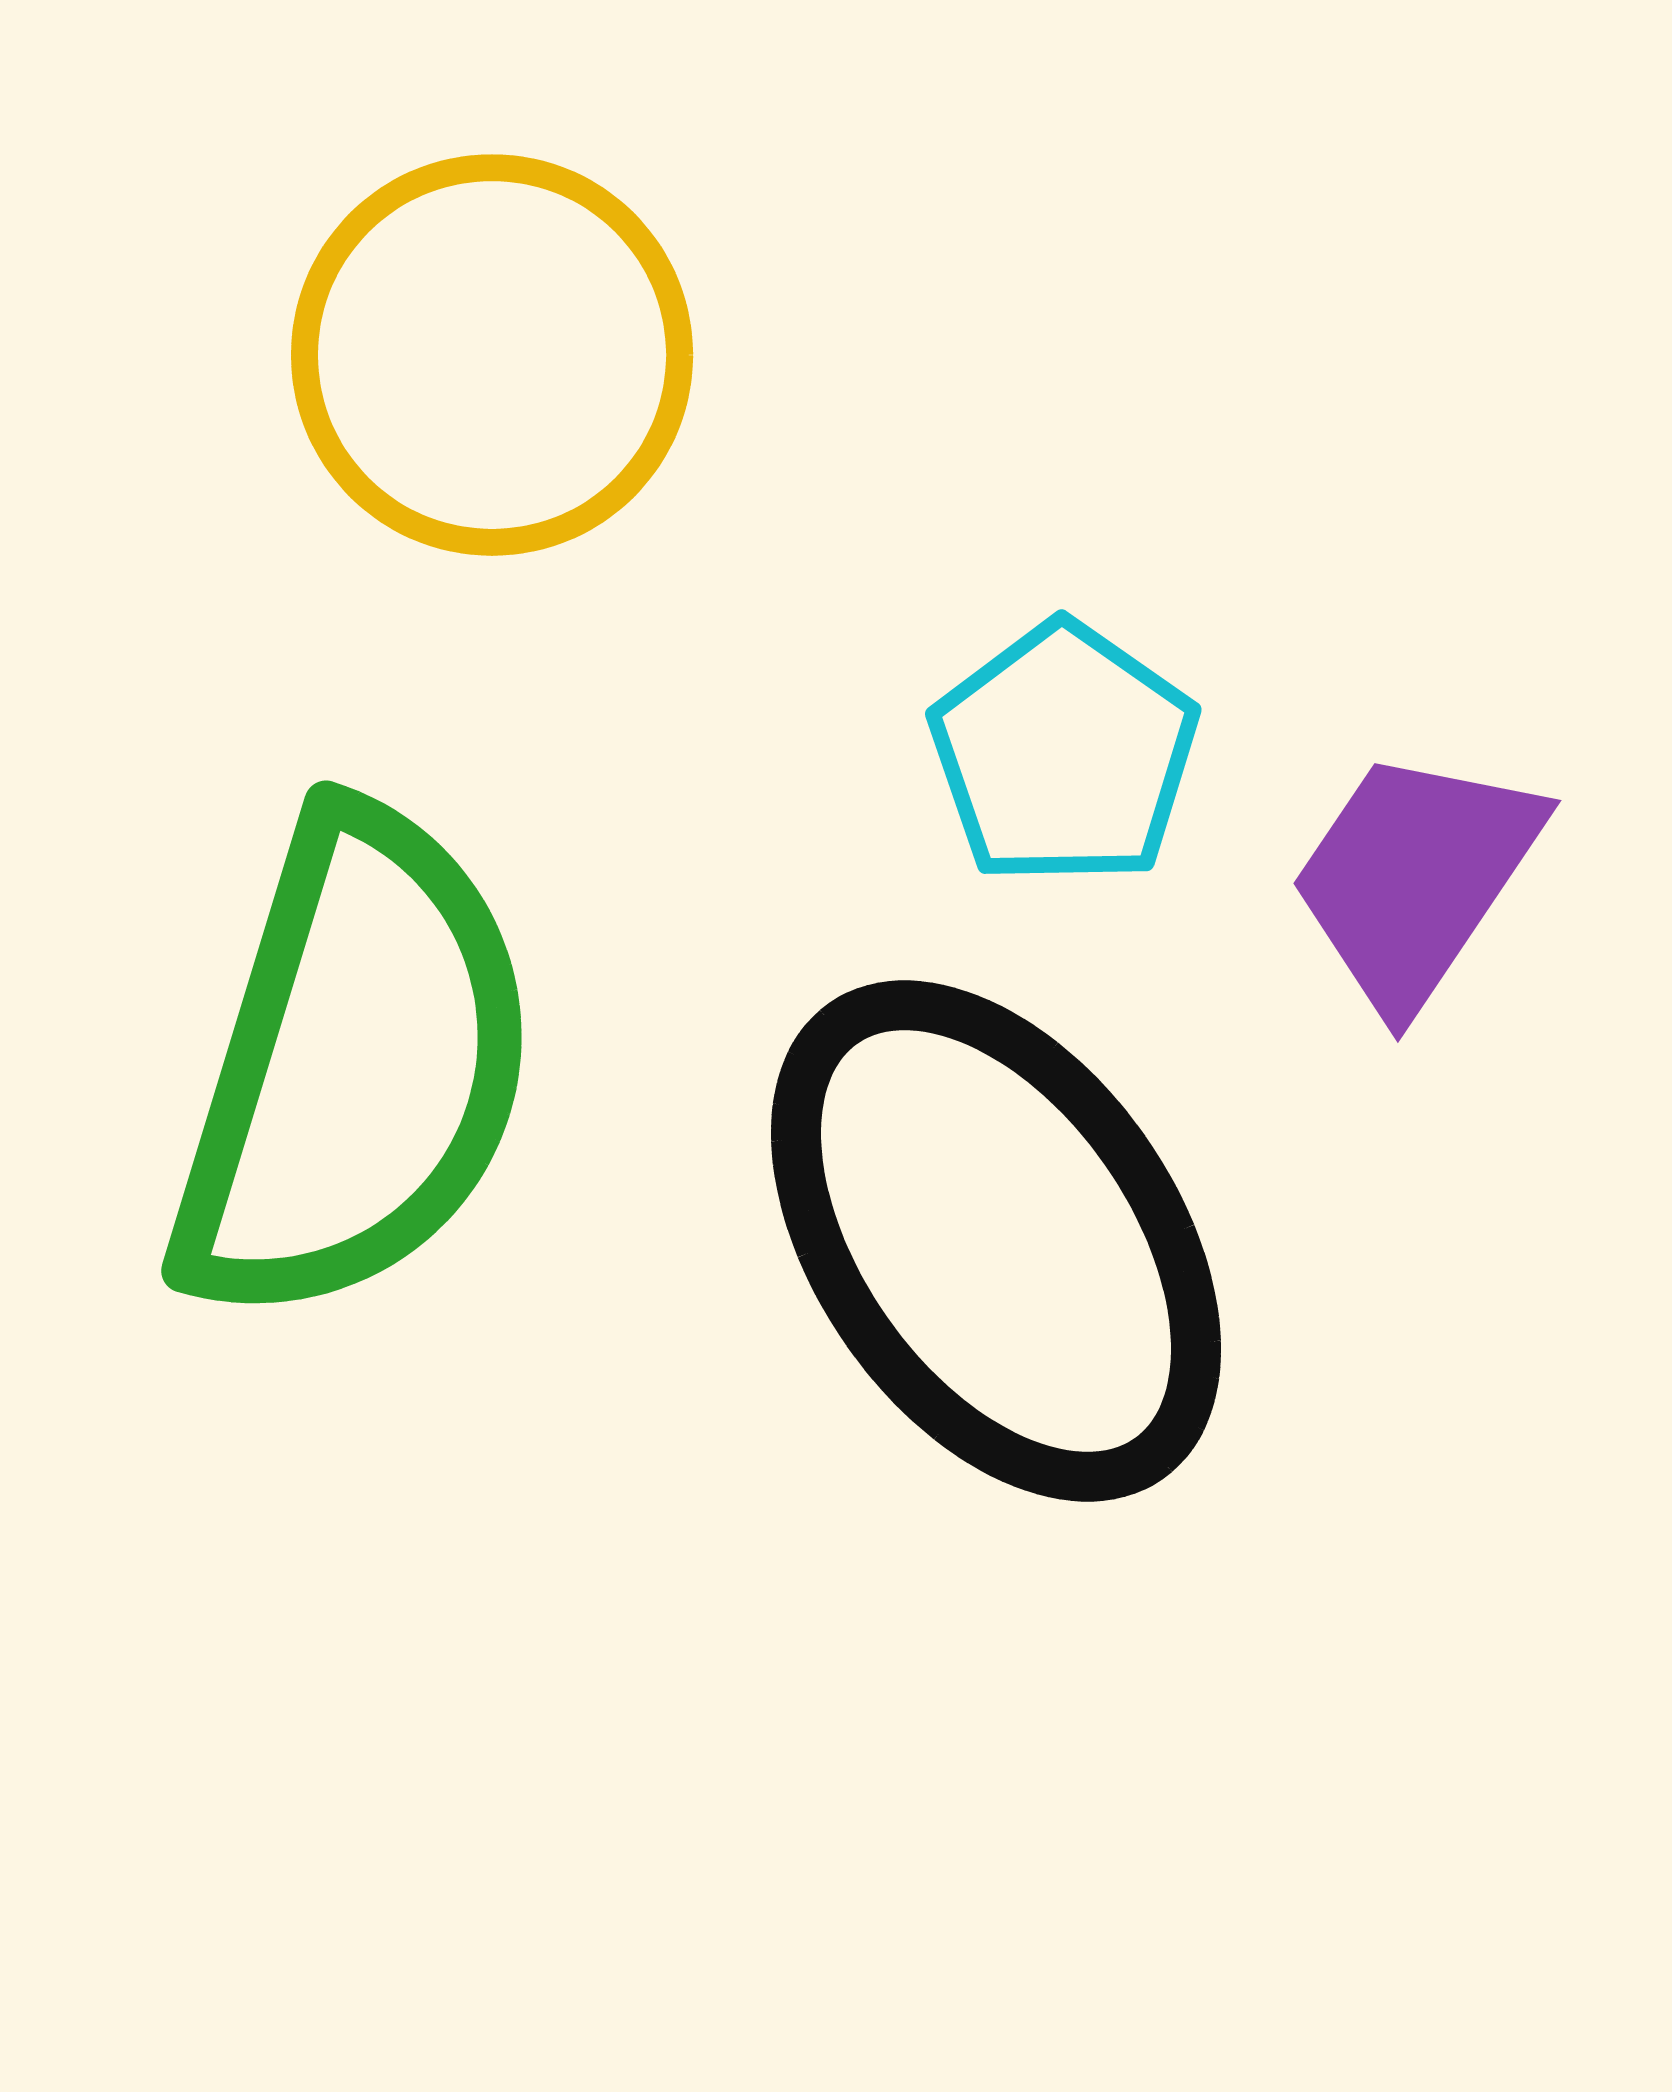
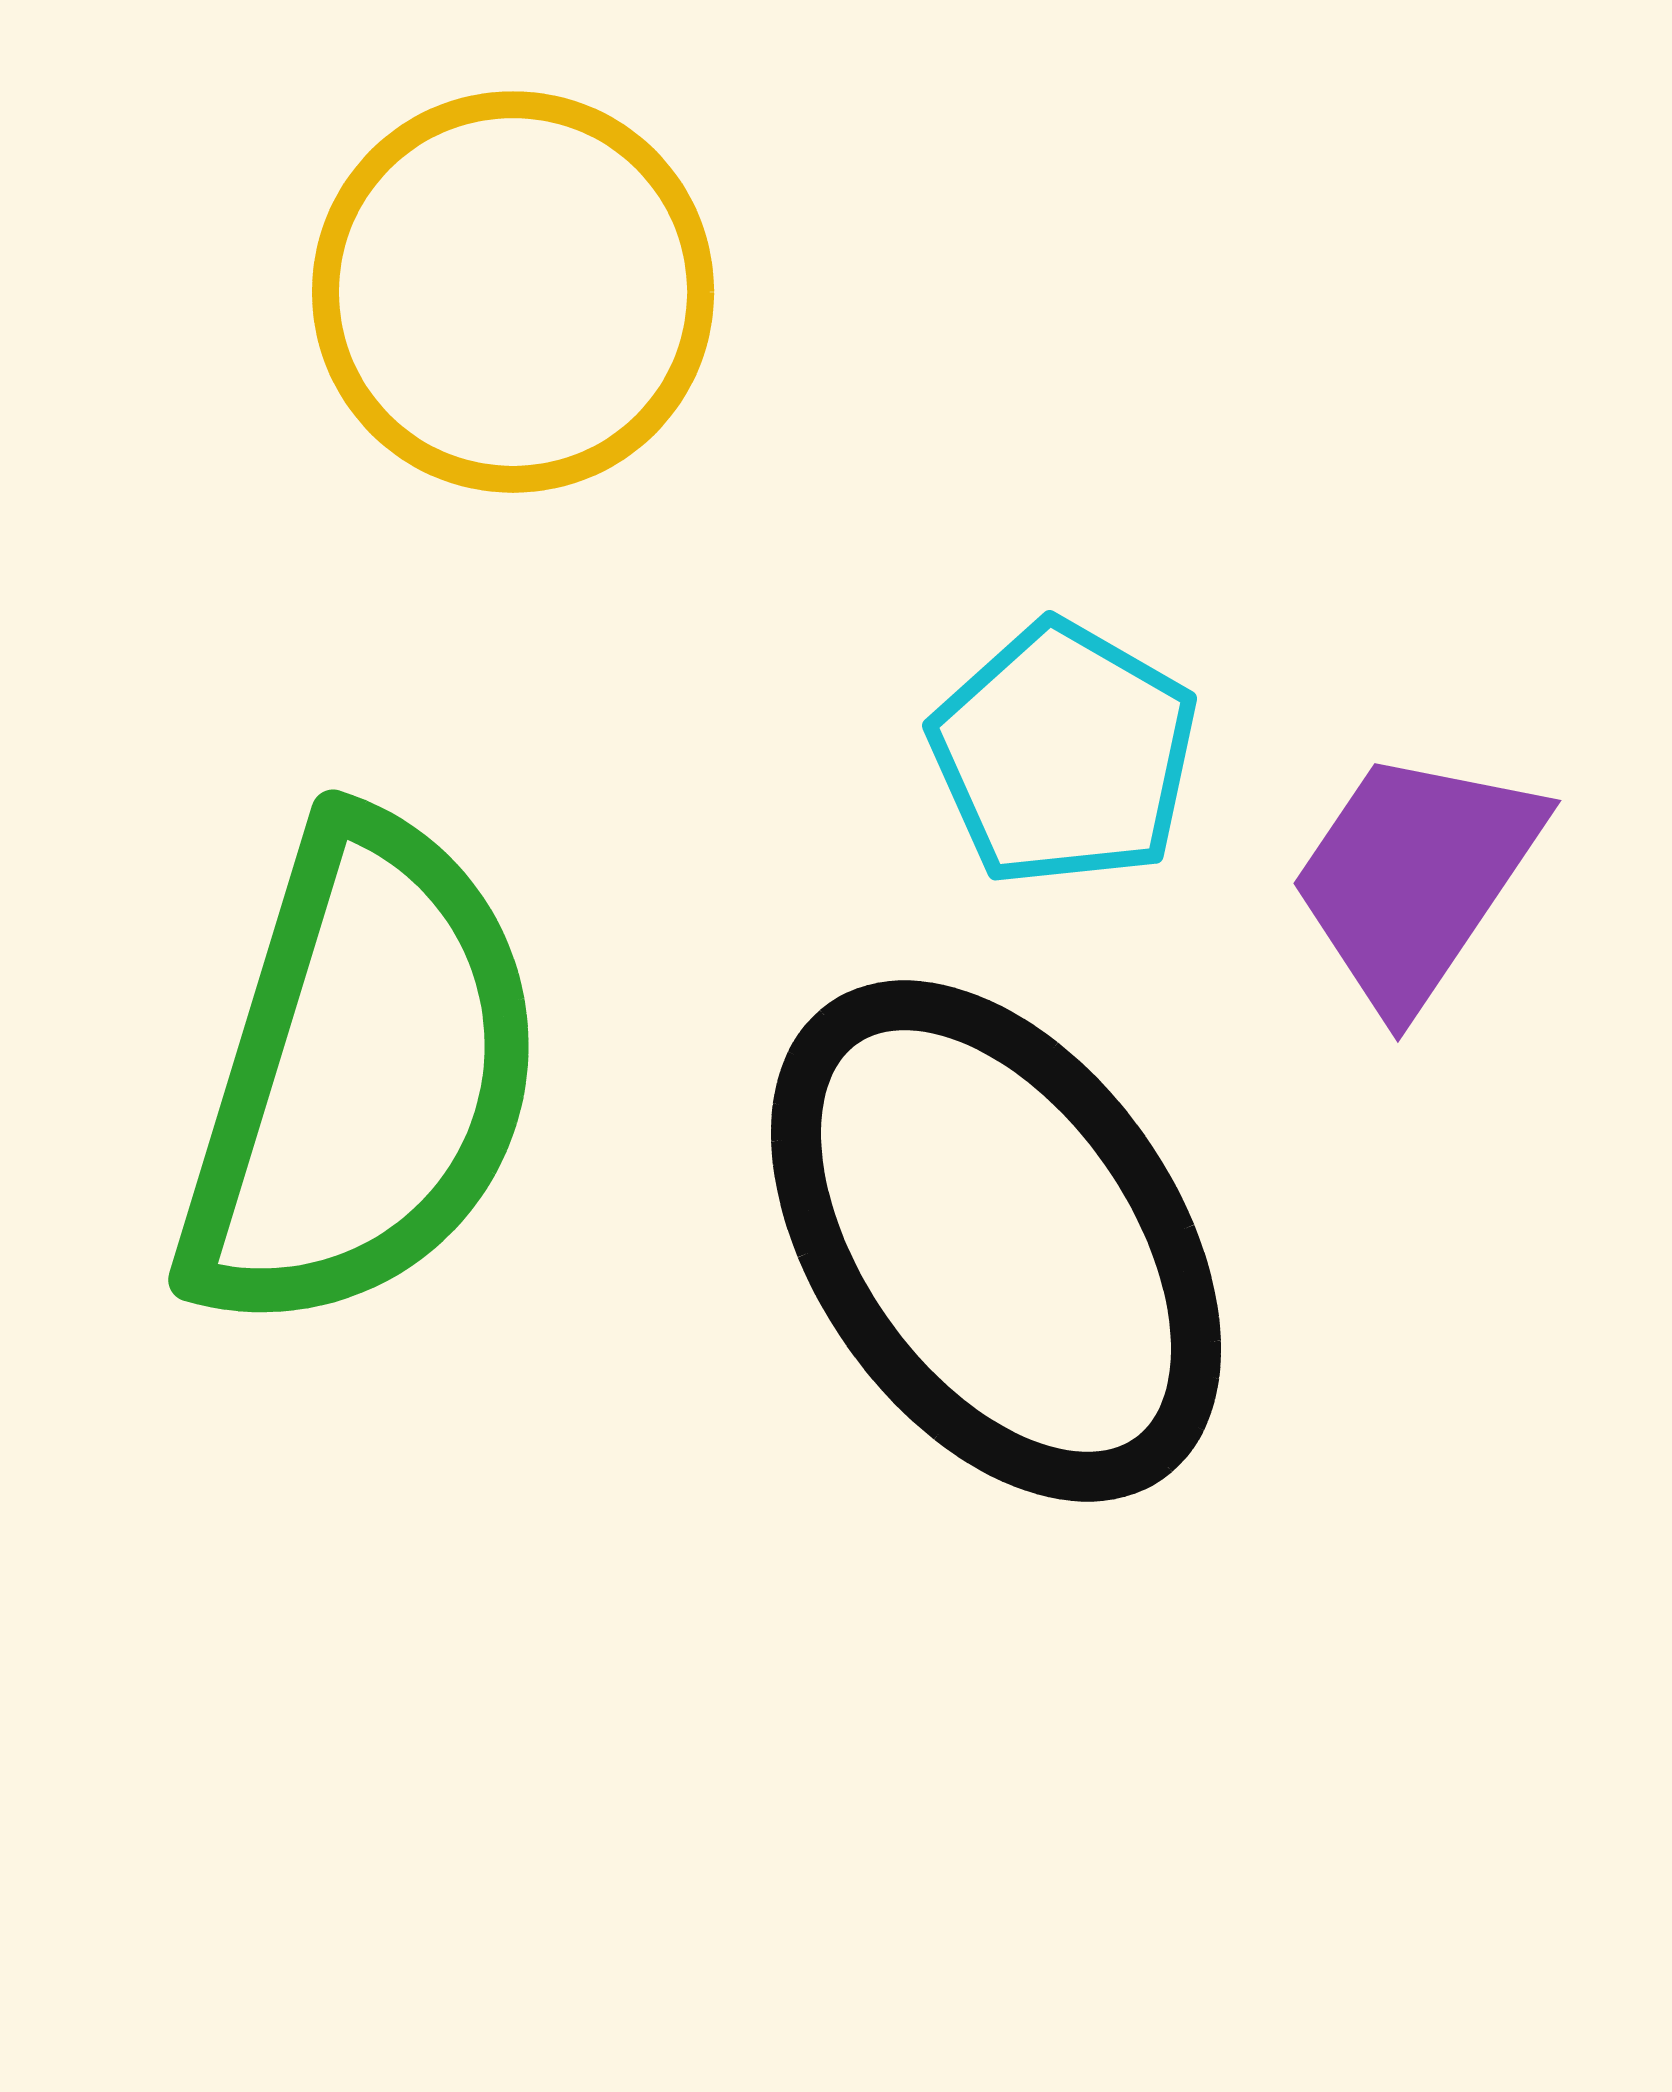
yellow circle: moved 21 px right, 63 px up
cyan pentagon: rotated 5 degrees counterclockwise
green semicircle: moved 7 px right, 9 px down
